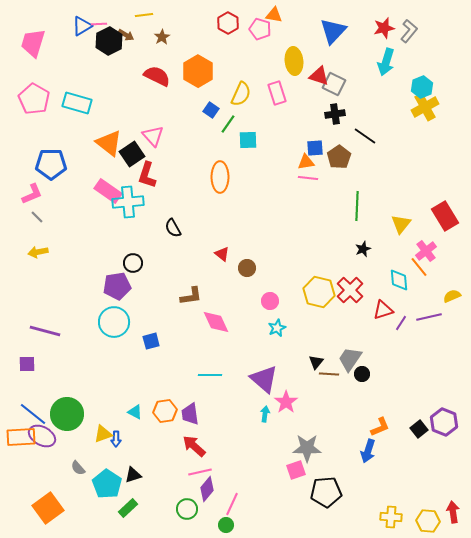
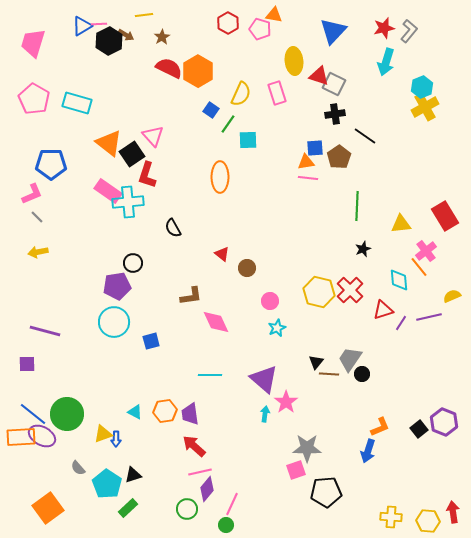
red semicircle at (157, 76): moved 12 px right, 8 px up
yellow triangle at (401, 224): rotated 45 degrees clockwise
